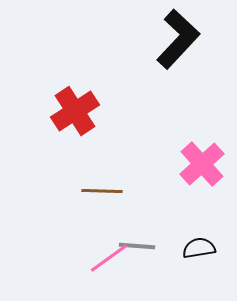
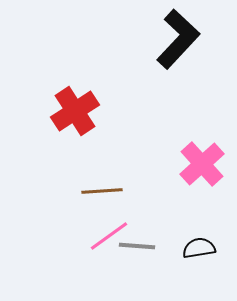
brown line: rotated 6 degrees counterclockwise
pink line: moved 22 px up
